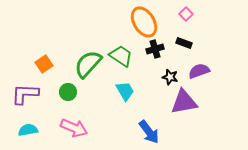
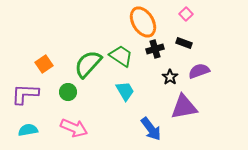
orange ellipse: moved 1 px left
black star: rotated 21 degrees clockwise
purple triangle: moved 5 px down
blue arrow: moved 2 px right, 3 px up
